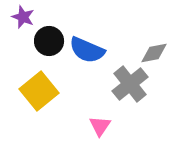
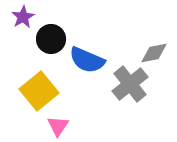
purple star: rotated 20 degrees clockwise
black circle: moved 2 px right, 2 px up
blue semicircle: moved 10 px down
pink triangle: moved 42 px left
